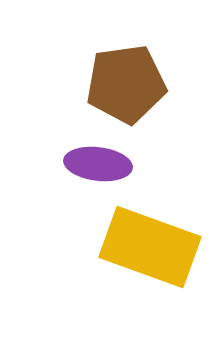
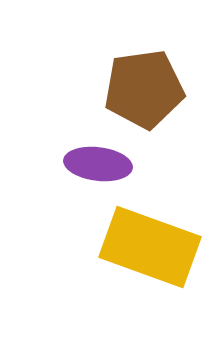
brown pentagon: moved 18 px right, 5 px down
